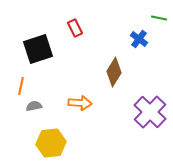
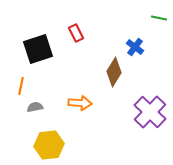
red rectangle: moved 1 px right, 5 px down
blue cross: moved 4 px left, 8 px down
gray semicircle: moved 1 px right, 1 px down
yellow hexagon: moved 2 px left, 2 px down
